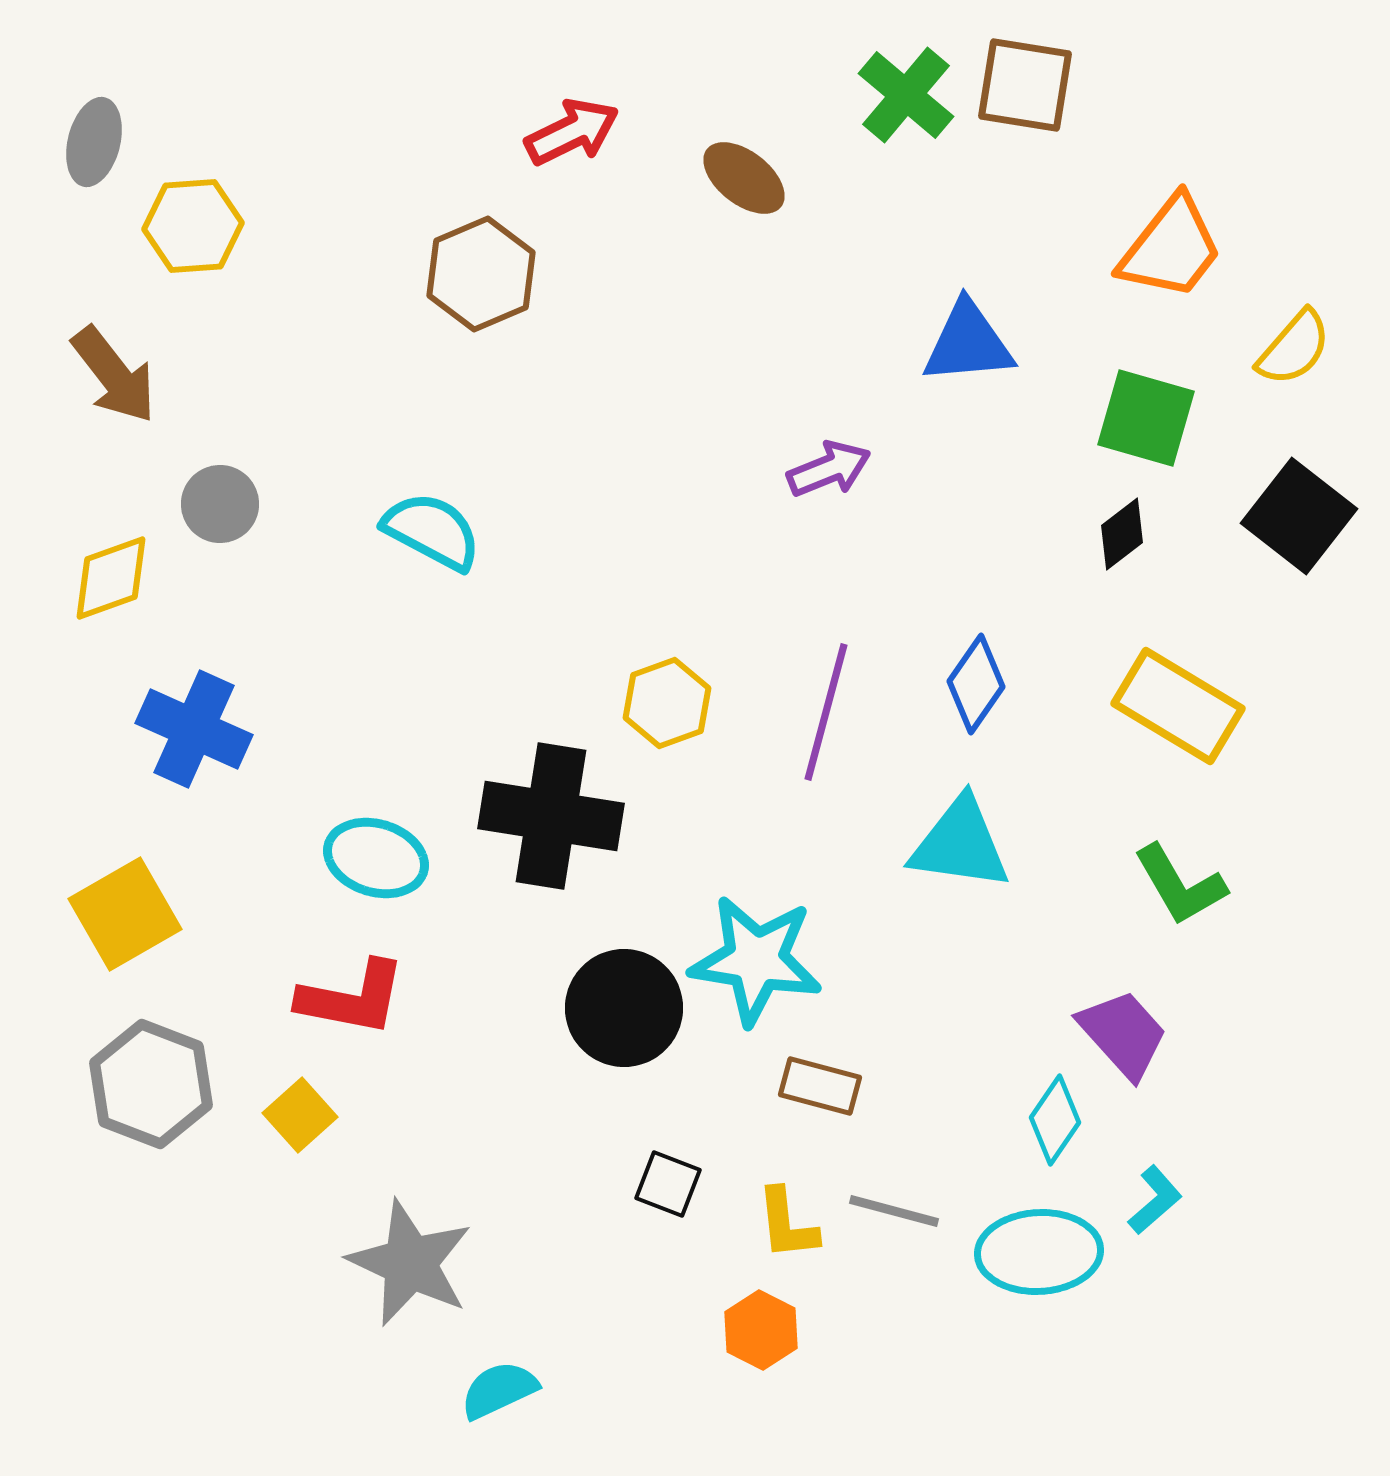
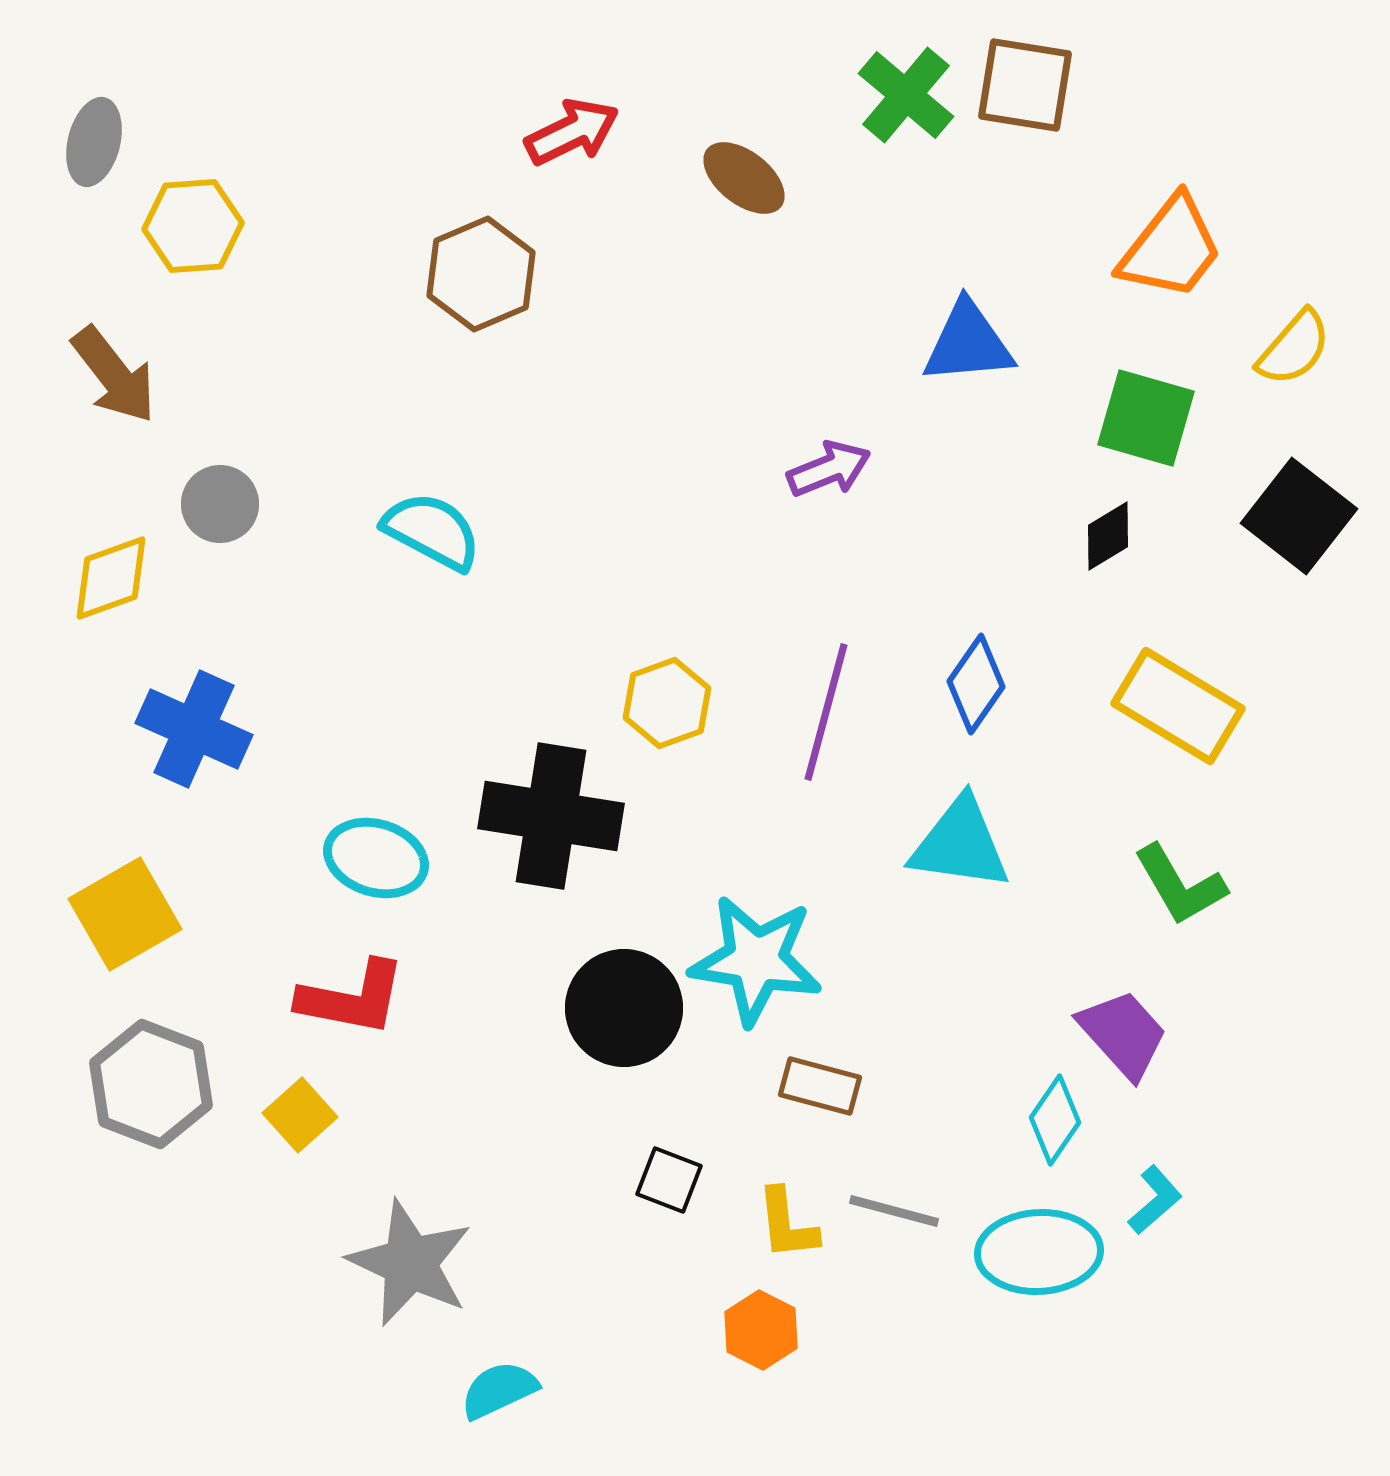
black diamond at (1122, 534): moved 14 px left, 2 px down; rotated 6 degrees clockwise
black square at (668, 1184): moved 1 px right, 4 px up
